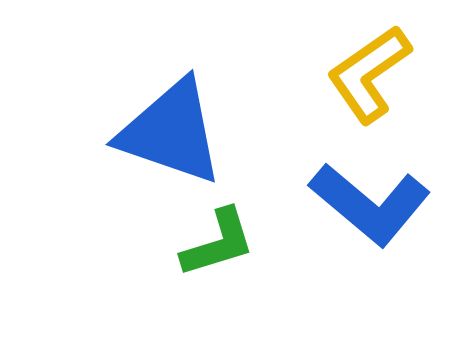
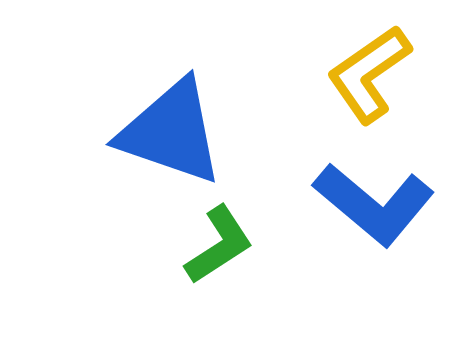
blue L-shape: moved 4 px right
green L-shape: moved 1 px right, 2 px down; rotated 16 degrees counterclockwise
